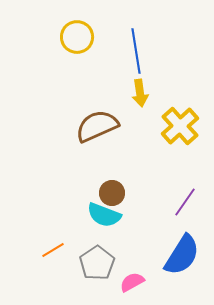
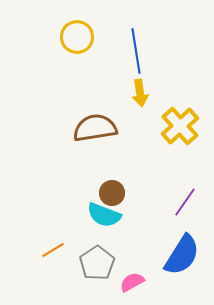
brown semicircle: moved 2 px left, 2 px down; rotated 15 degrees clockwise
